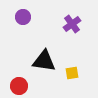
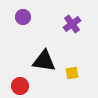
red circle: moved 1 px right
